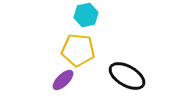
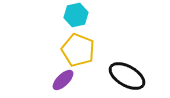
cyan hexagon: moved 10 px left
yellow pentagon: rotated 16 degrees clockwise
